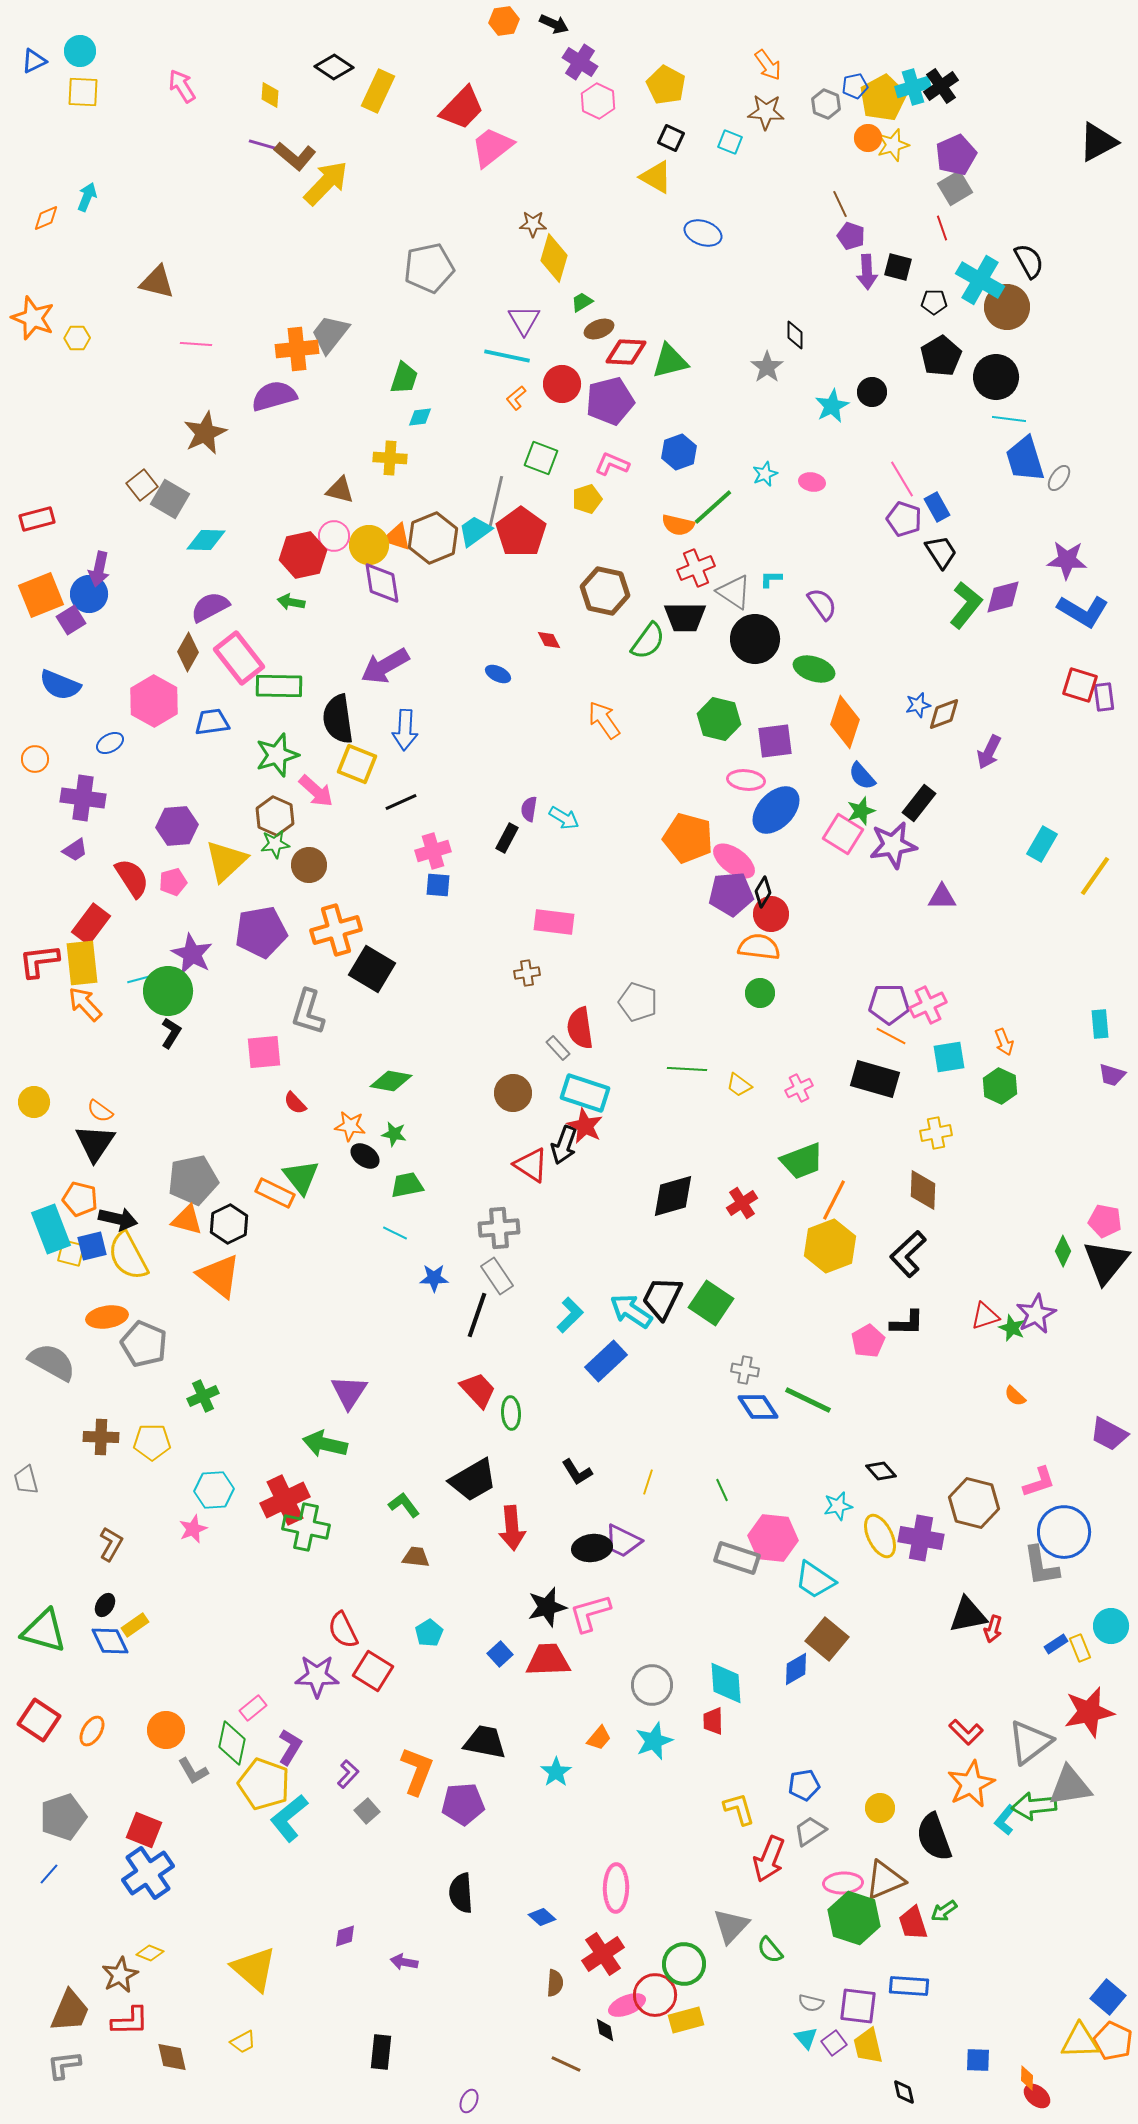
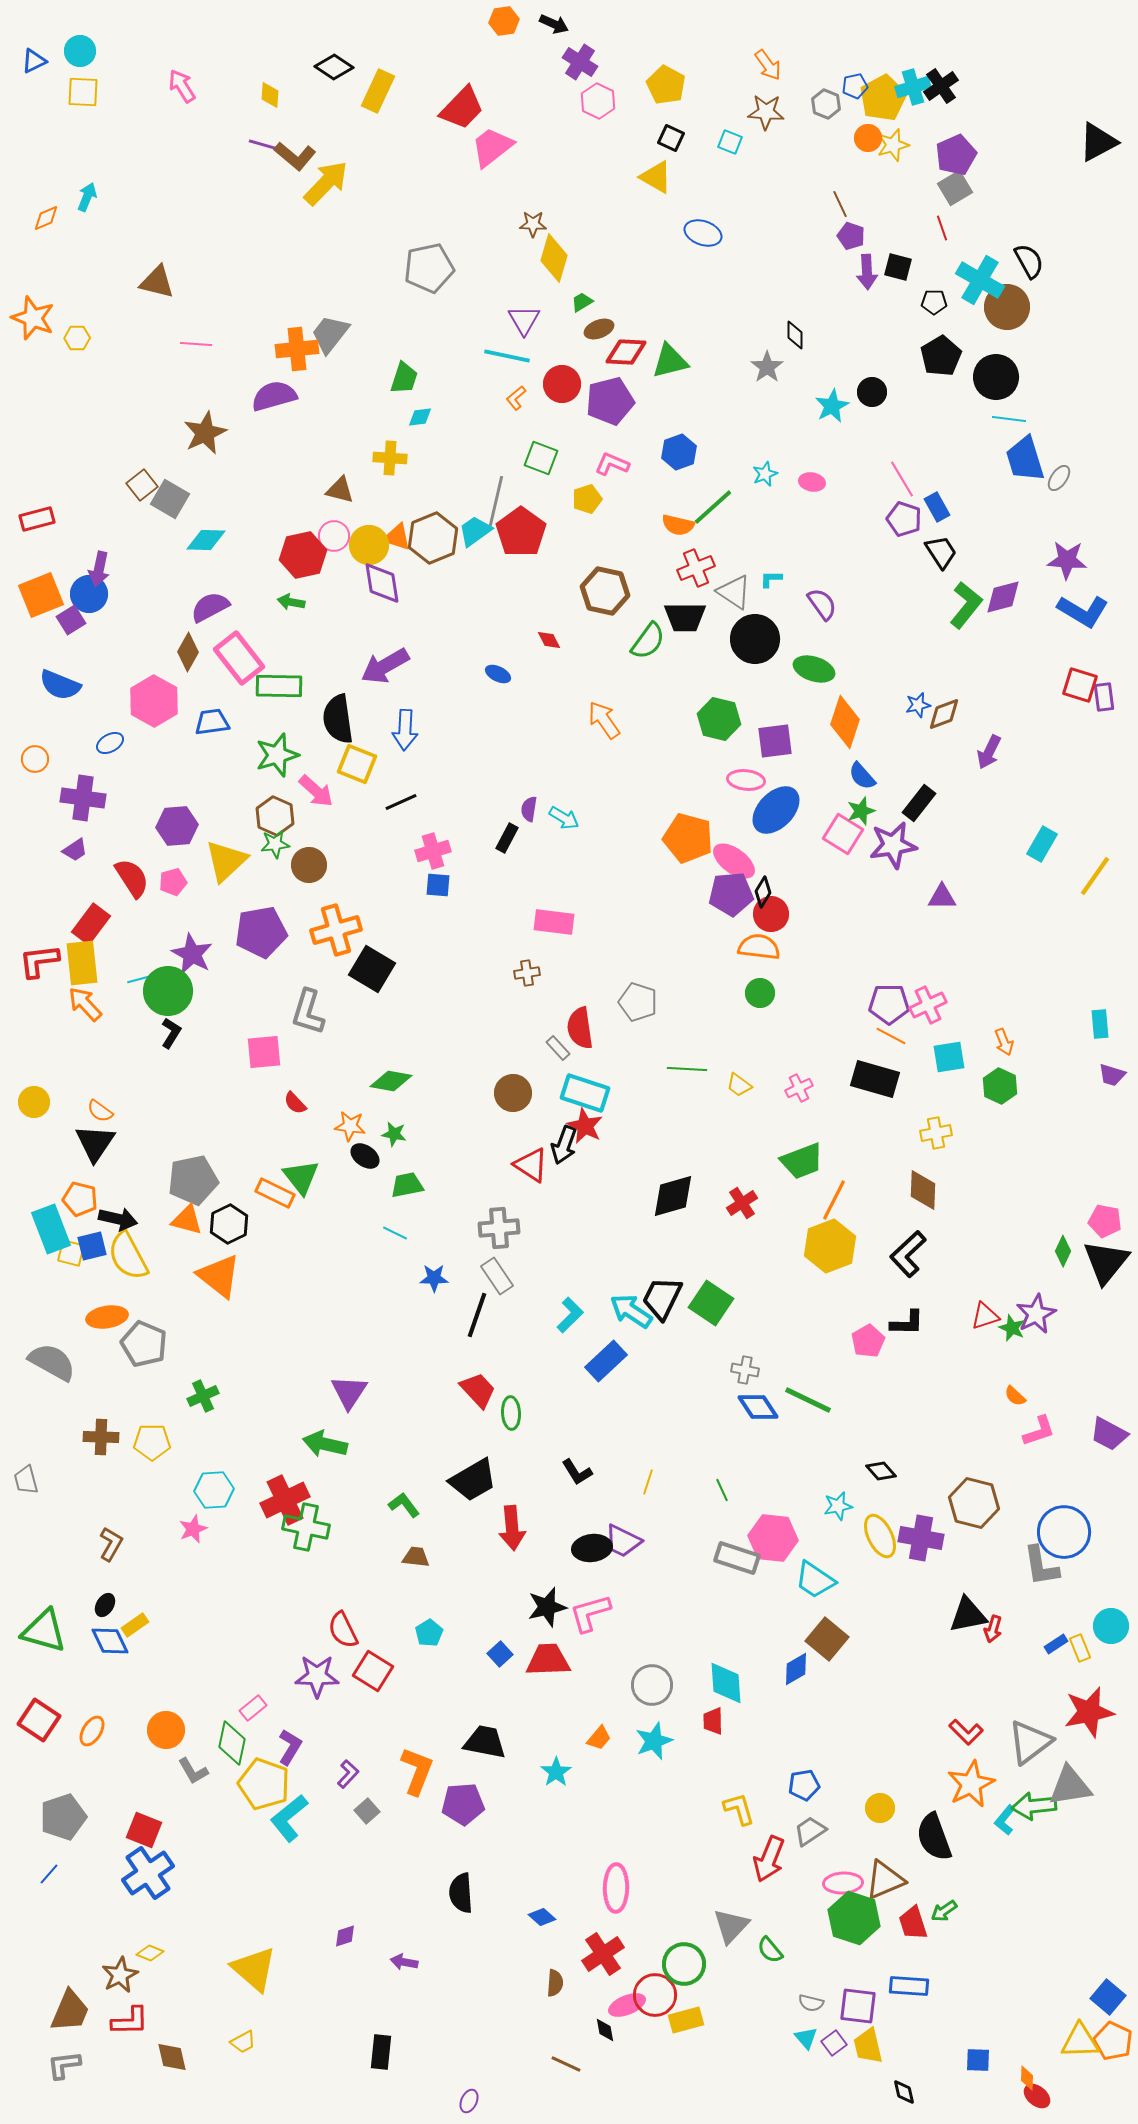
pink L-shape at (1039, 1482): moved 51 px up
